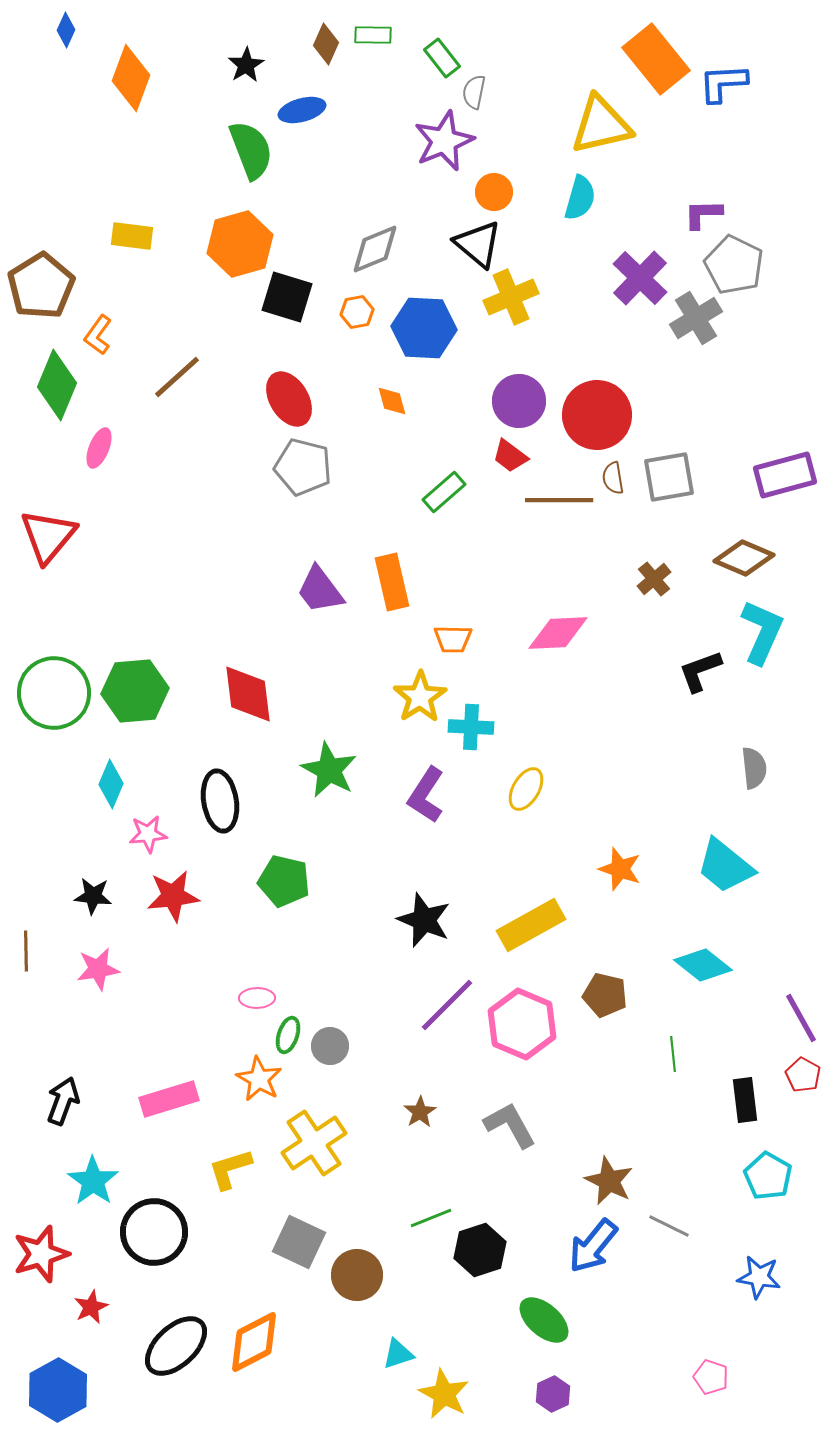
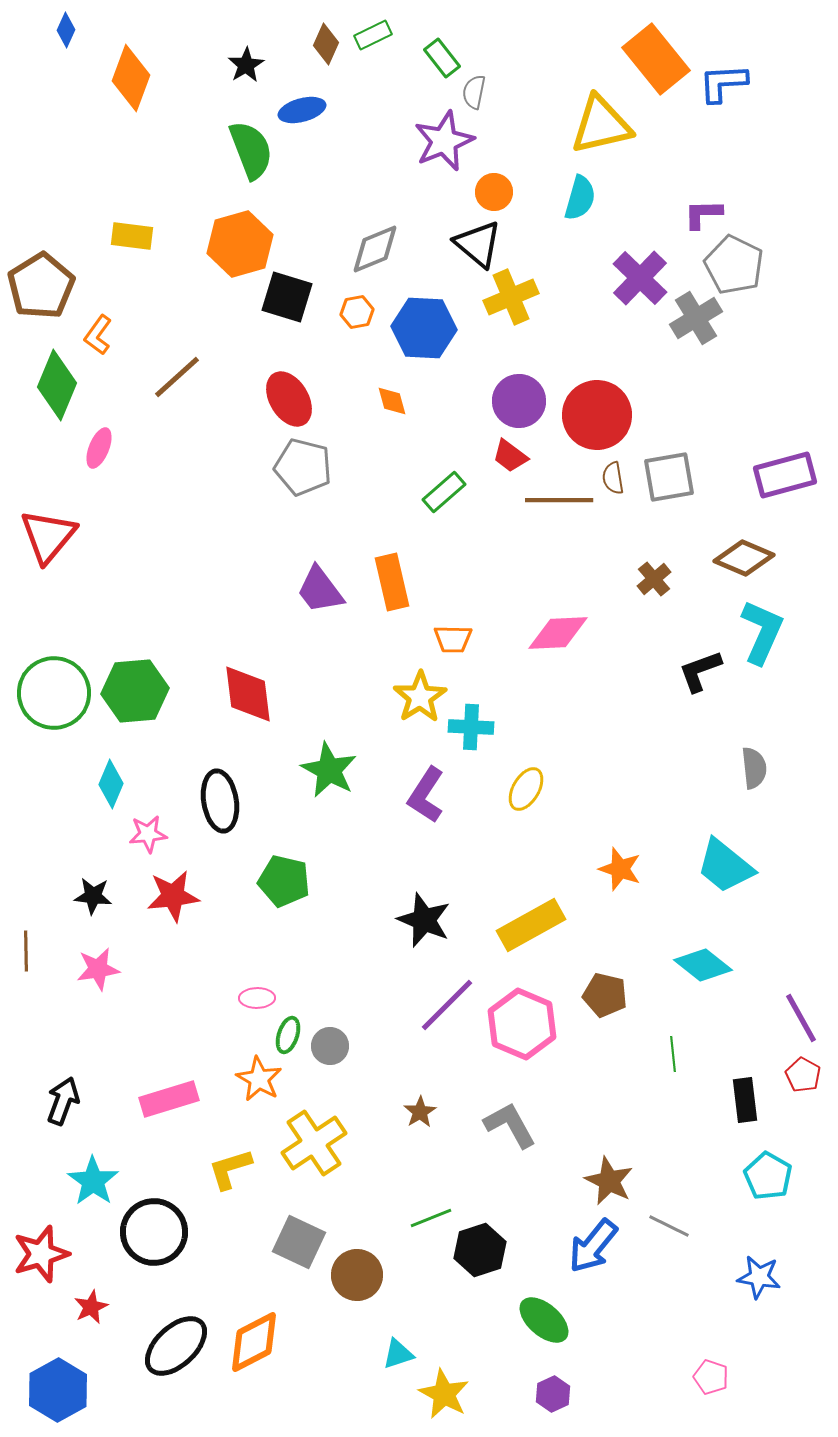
green rectangle at (373, 35): rotated 27 degrees counterclockwise
